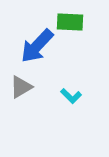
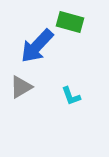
green rectangle: rotated 12 degrees clockwise
cyan L-shape: rotated 25 degrees clockwise
